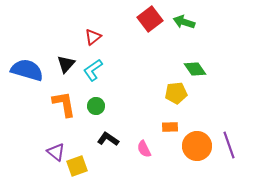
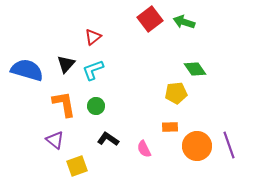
cyan L-shape: rotated 15 degrees clockwise
purple triangle: moved 1 px left, 12 px up
